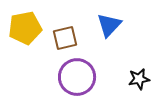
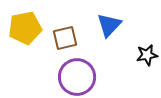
black star: moved 8 px right, 24 px up
